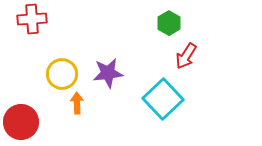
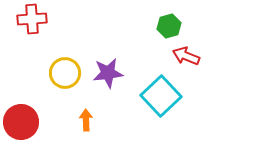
green hexagon: moved 3 px down; rotated 15 degrees clockwise
red arrow: rotated 80 degrees clockwise
yellow circle: moved 3 px right, 1 px up
cyan square: moved 2 px left, 3 px up
orange arrow: moved 9 px right, 17 px down
